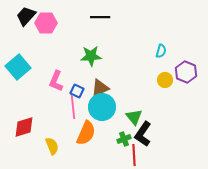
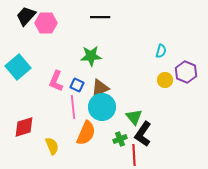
blue square: moved 6 px up
green cross: moved 4 px left
